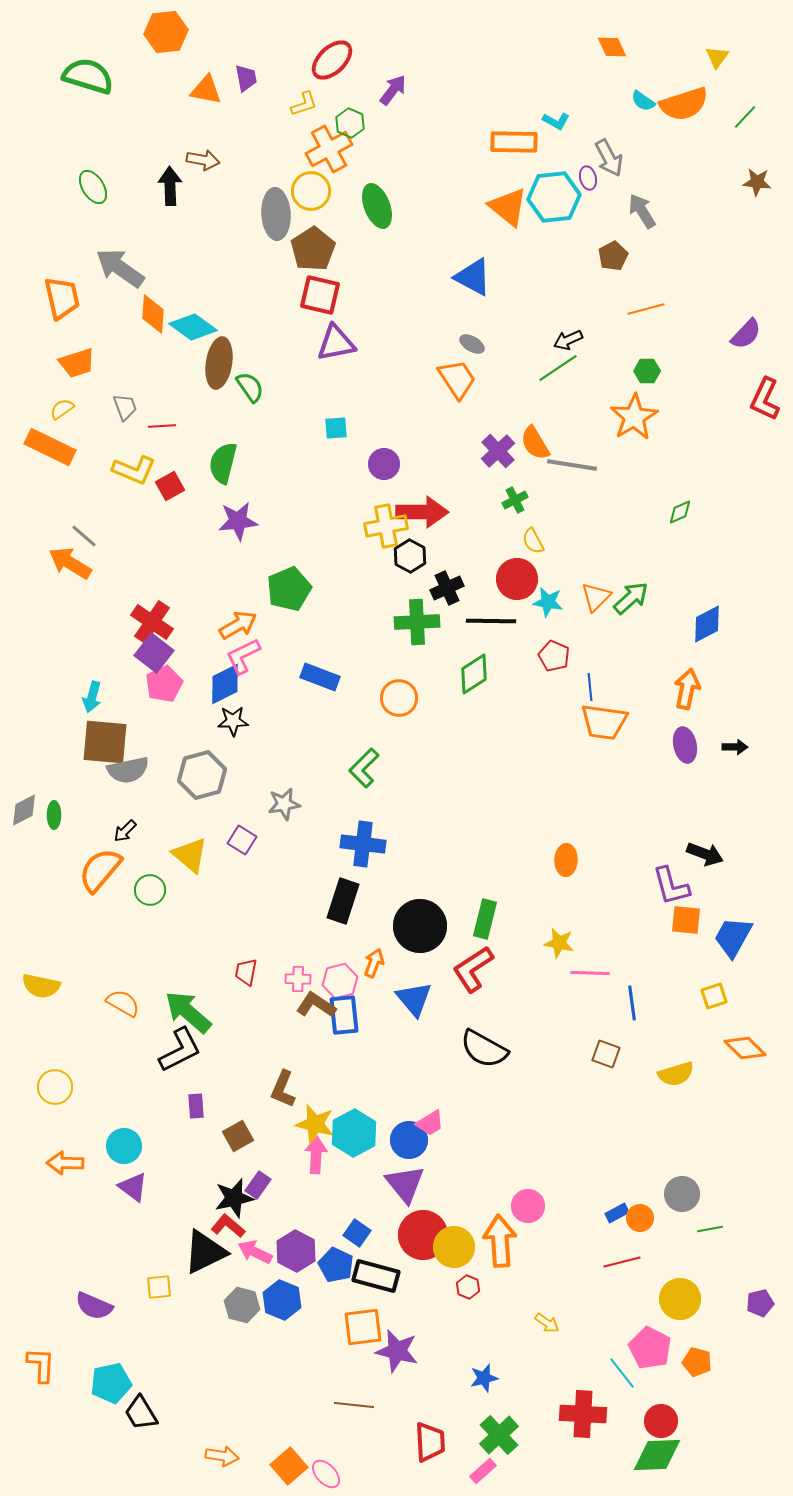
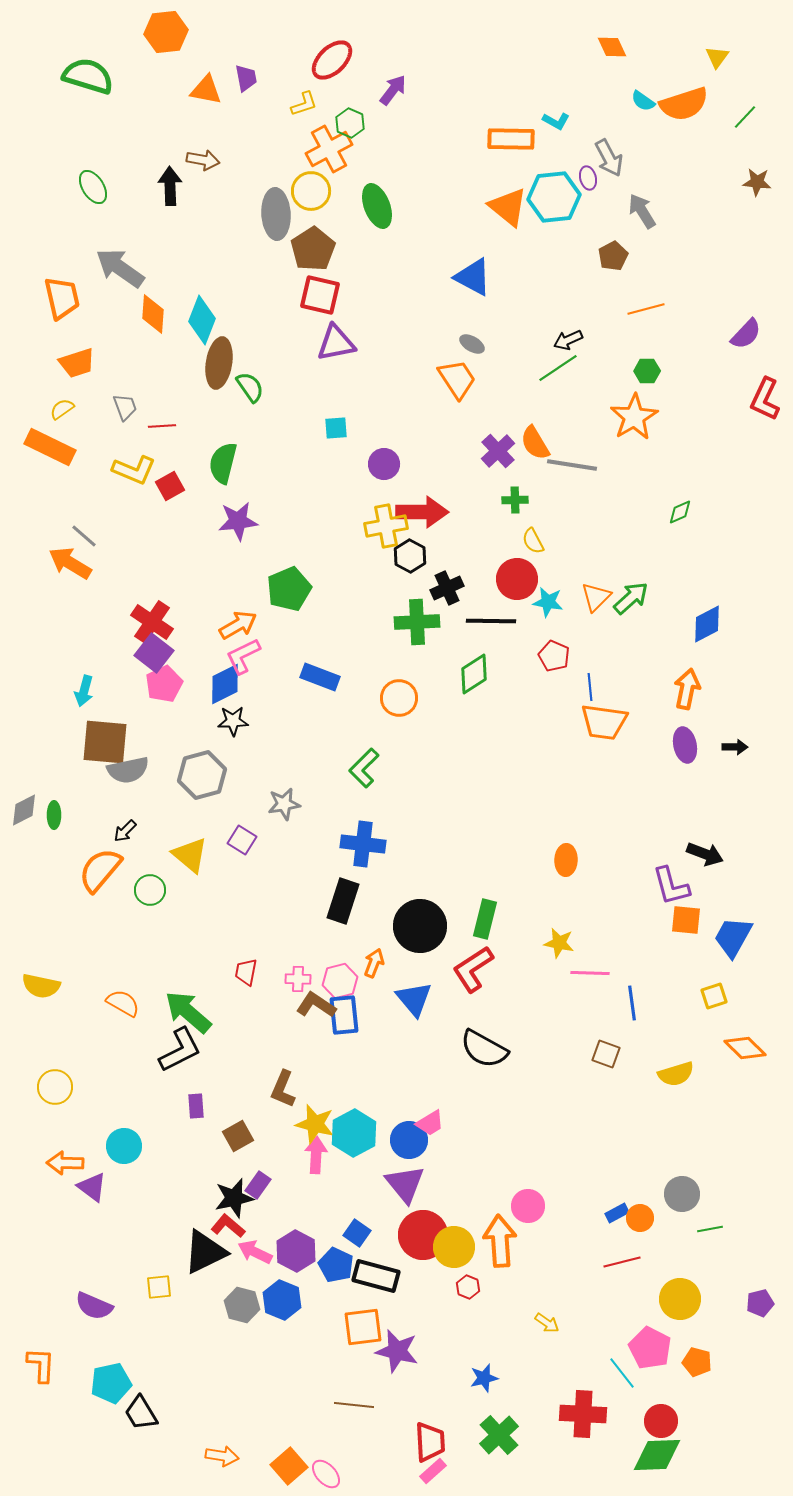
orange rectangle at (514, 142): moved 3 px left, 3 px up
cyan diamond at (193, 327): moved 9 px right, 7 px up; rotated 75 degrees clockwise
green cross at (515, 500): rotated 25 degrees clockwise
cyan arrow at (92, 697): moved 8 px left, 6 px up
purple triangle at (133, 1187): moved 41 px left
pink rectangle at (483, 1471): moved 50 px left
